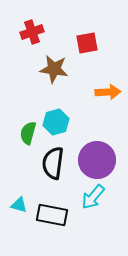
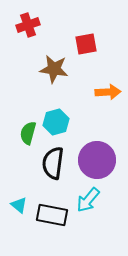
red cross: moved 4 px left, 7 px up
red square: moved 1 px left, 1 px down
cyan arrow: moved 5 px left, 3 px down
cyan triangle: rotated 24 degrees clockwise
